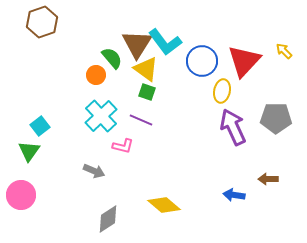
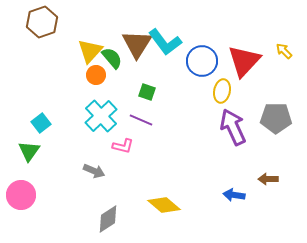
yellow triangle: moved 56 px left, 18 px up; rotated 36 degrees clockwise
cyan square: moved 1 px right, 3 px up
